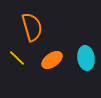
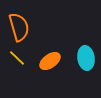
orange semicircle: moved 13 px left
orange ellipse: moved 2 px left, 1 px down
